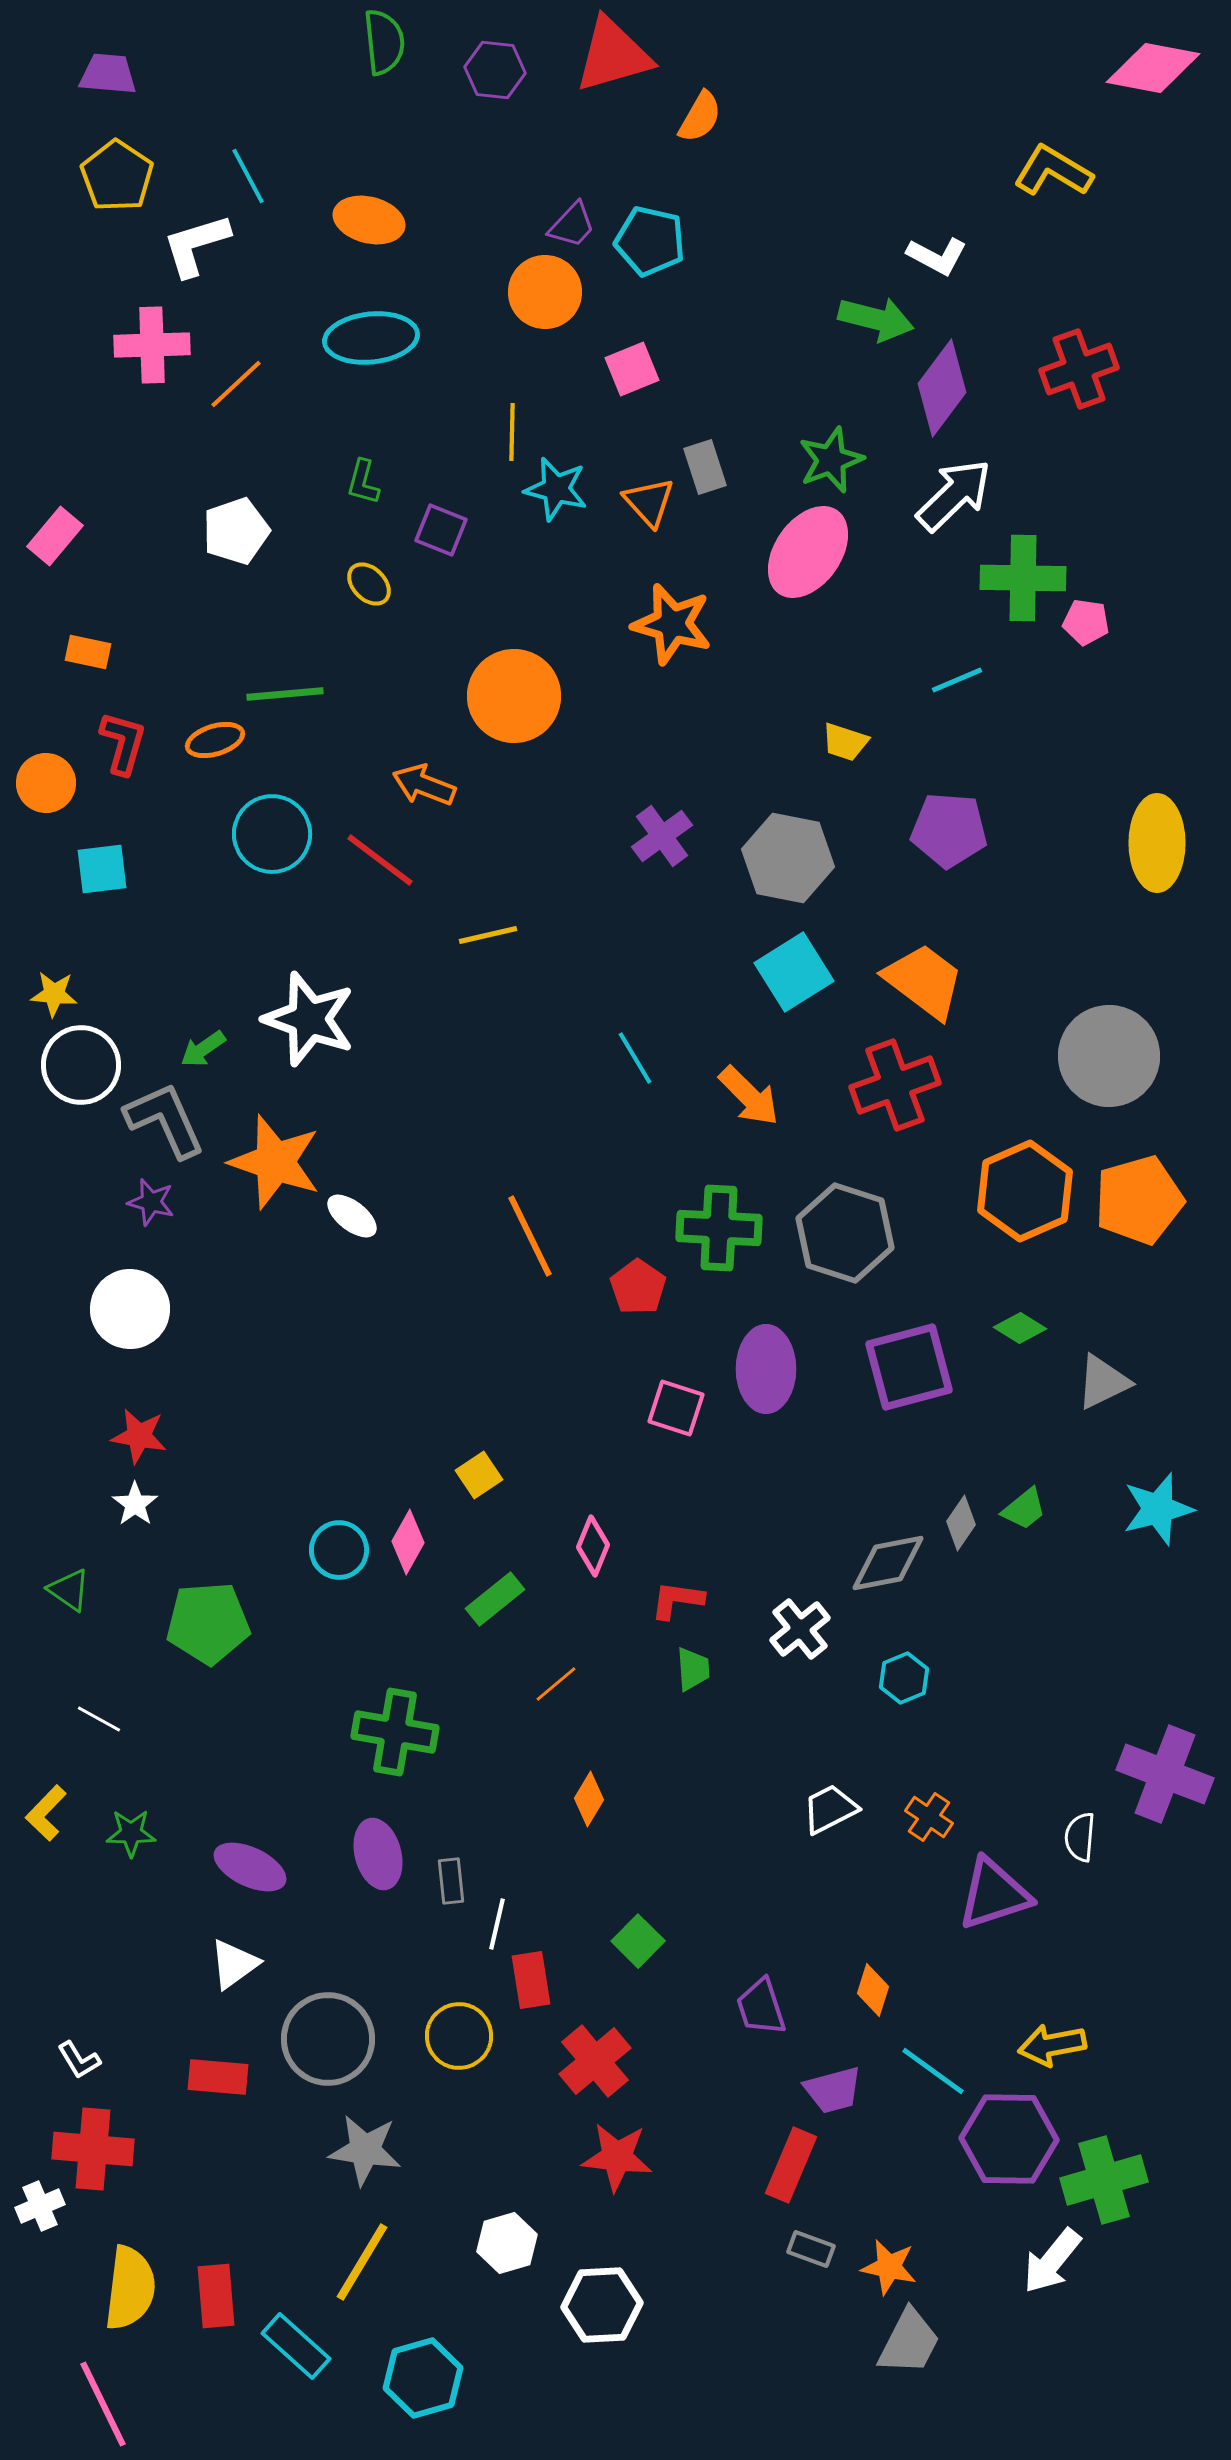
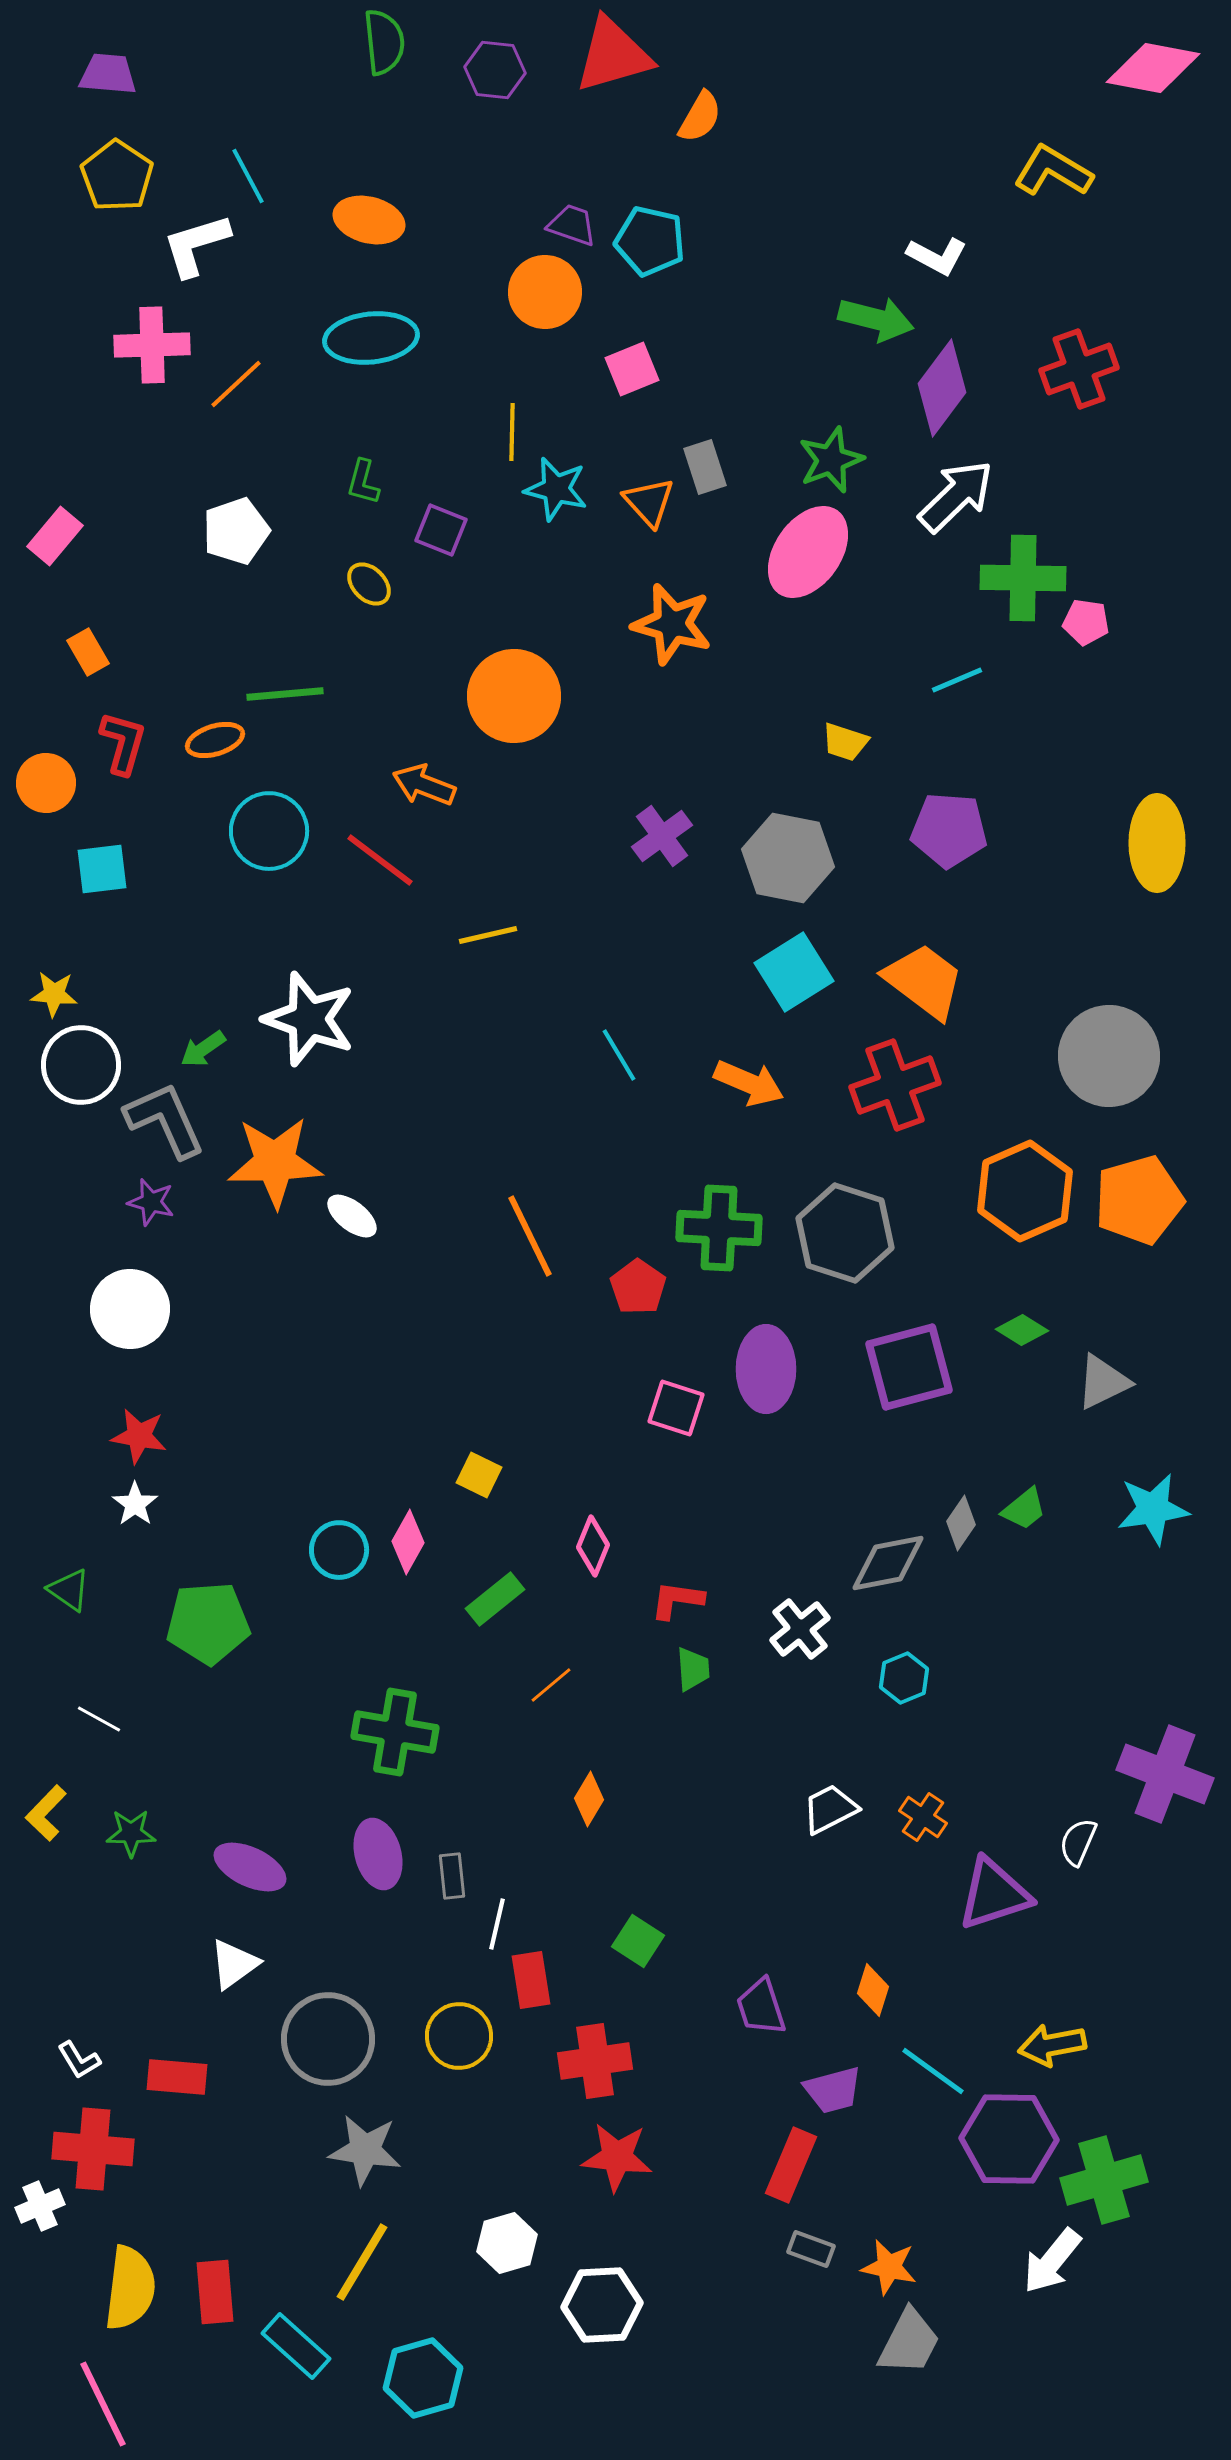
purple trapezoid at (572, 225): rotated 114 degrees counterclockwise
white arrow at (954, 495): moved 2 px right, 1 px down
orange rectangle at (88, 652): rotated 48 degrees clockwise
cyan circle at (272, 834): moved 3 px left, 3 px up
cyan line at (635, 1058): moved 16 px left, 3 px up
orange arrow at (749, 1096): moved 13 px up; rotated 22 degrees counterclockwise
orange star at (275, 1162): rotated 20 degrees counterclockwise
green diamond at (1020, 1328): moved 2 px right, 2 px down
yellow square at (479, 1475): rotated 30 degrees counterclockwise
cyan star at (1158, 1509): moved 5 px left; rotated 6 degrees clockwise
orange line at (556, 1684): moved 5 px left, 1 px down
orange cross at (929, 1817): moved 6 px left
white semicircle at (1080, 1837): moved 2 px left, 5 px down; rotated 18 degrees clockwise
gray rectangle at (451, 1881): moved 1 px right, 5 px up
green square at (638, 1941): rotated 12 degrees counterclockwise
red cross at (595, 2061): rotated 32 degrees clockwise
red rectangle at (218, 2077): moved 41 px left
red rectangle at (216, 2296): moved 1 px left, 4 px up
